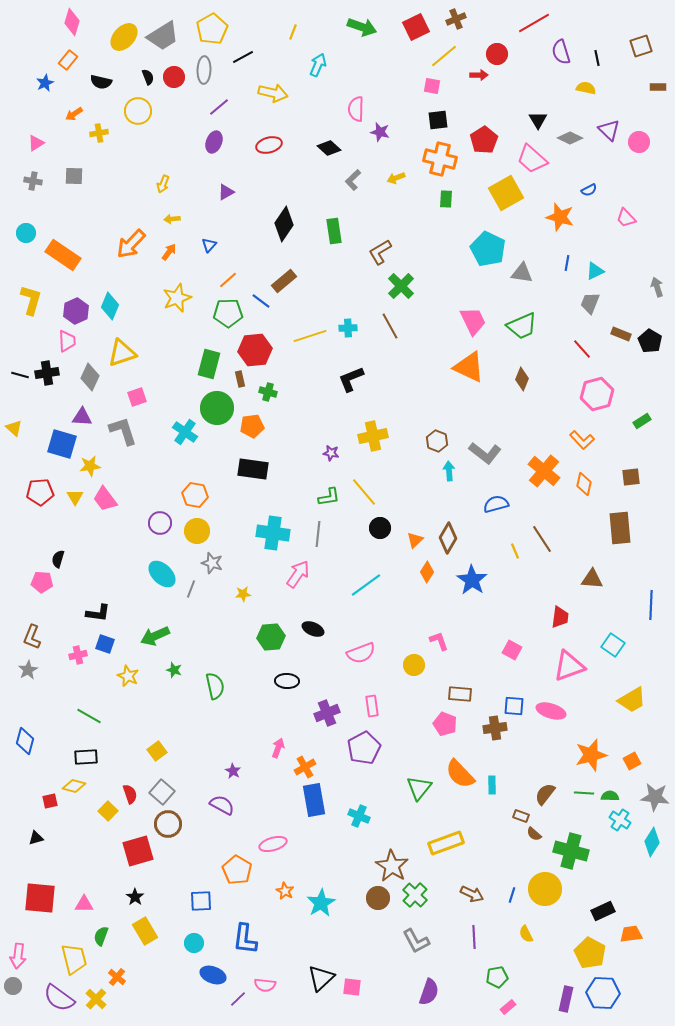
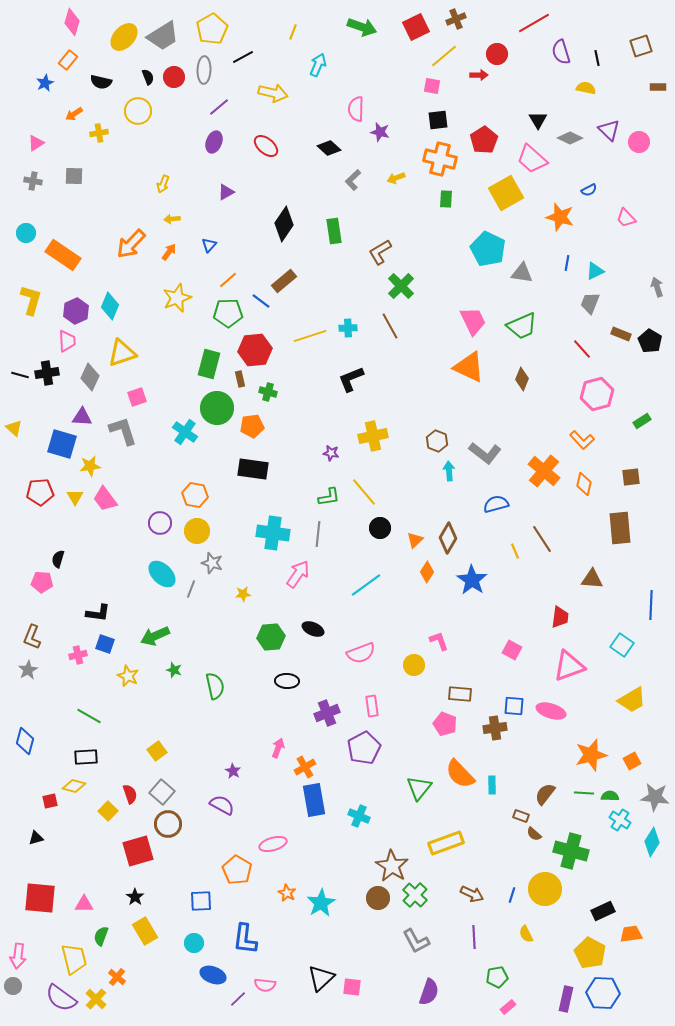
red ellipse at (269, 145): moved 3 px left, 1 px down; rotated 55 degrees clockwise
cyan square at (613, 645): moved 9 px right
orange star at (285, 891): moved 2 px right, 2 px down
purple semicircle at (59, 998): moved 2 px right
